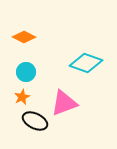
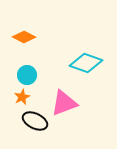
cyan circle: moved 1 px right, 3 px down
